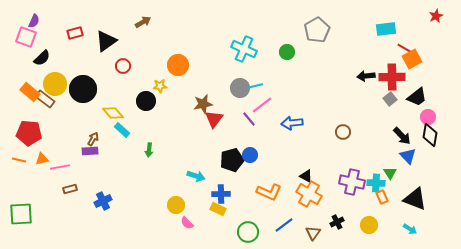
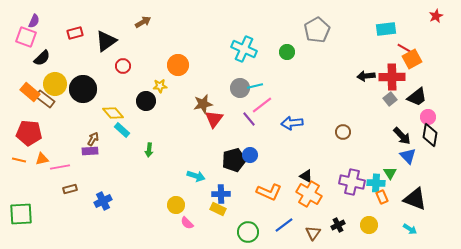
black pentagon at (232, 160): moved 2 px right
black cross at (337, 222): moved 1 px right, 3 px down
